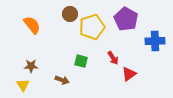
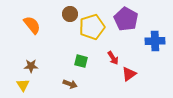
brown arrow: moved 8 px right, 4 px down
